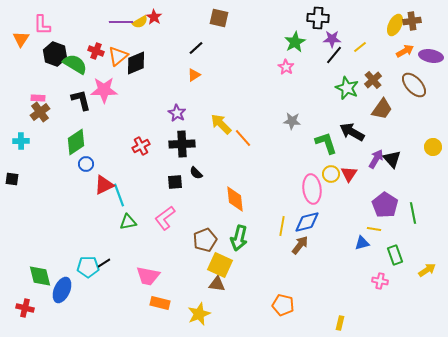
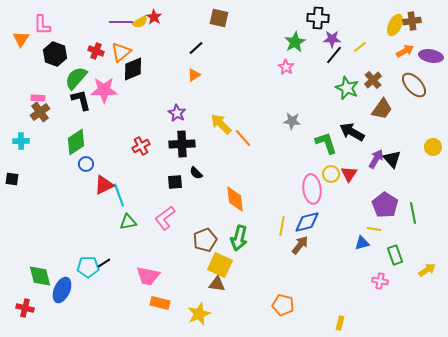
orange triangle at (118, 56): moved 3 px right, 4 px up
black diamond at (136, 63): moved 3 px left, 6 px down
green semicircle at (75, 64): moved 1 px right, 14 px down; rotated 80 degrees counterclockwise
